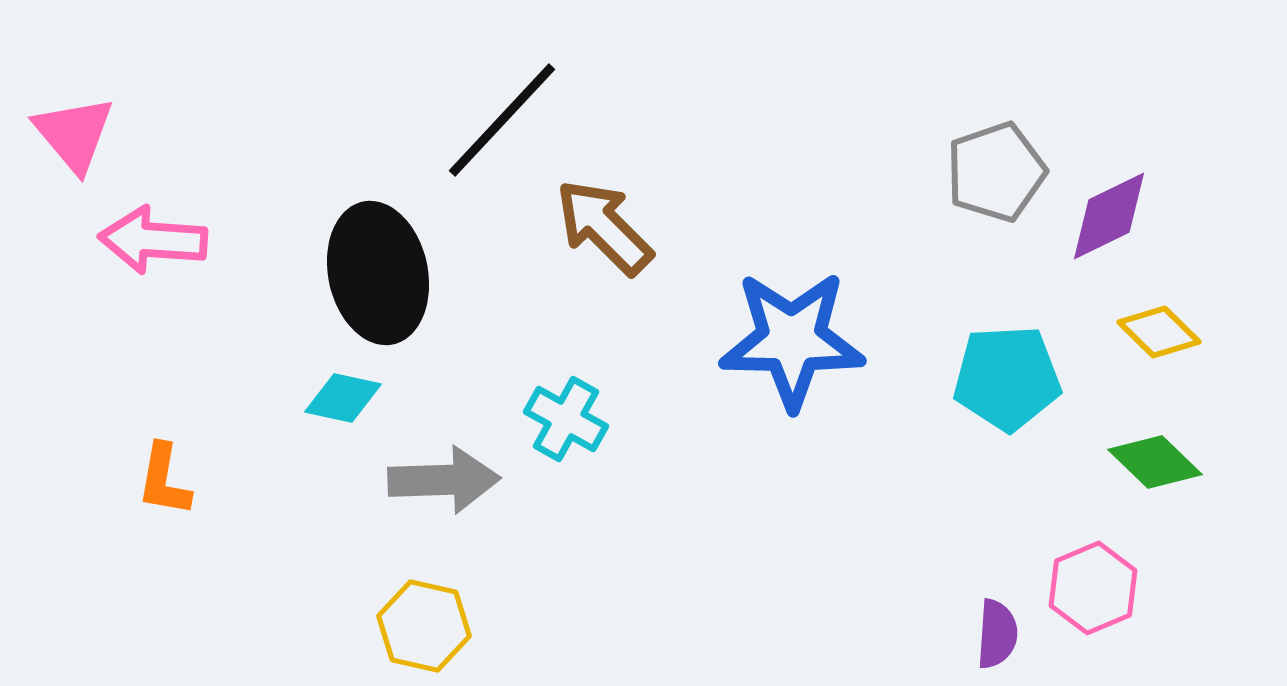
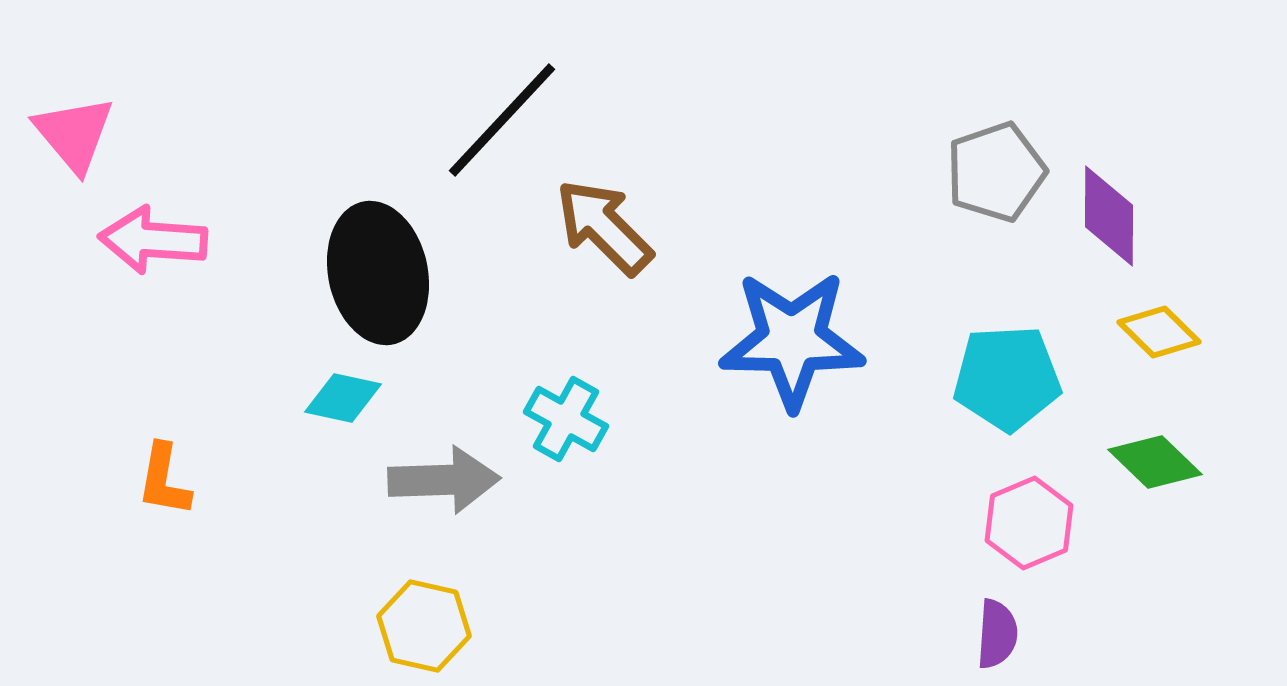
purple diamond: rotated 64 degrees counterclockwise
pink hexagon: moved 64 px left, 65 px up
